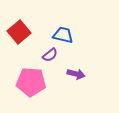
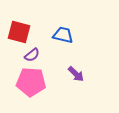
red square: rotated 35 degrees counterclockwise
purple semicircle: moved 18 px left
purple arrow: rotated 30 degrees clockwise
